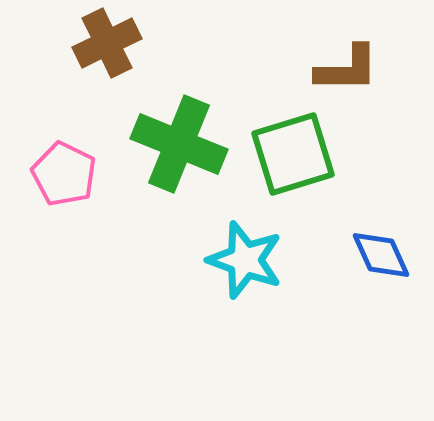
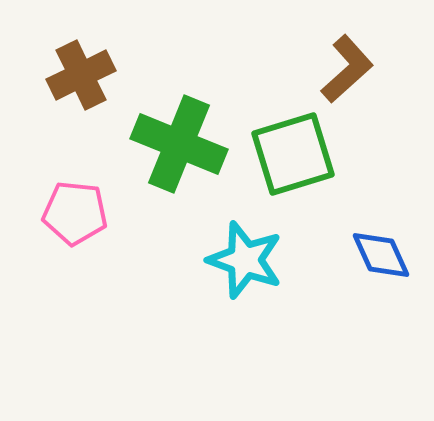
brown cross: moved 26 px left, 32 px down
brown L-shape: rotated 42 degrees counterclockwise
pink pentagon: moved 11 px right, 39 px down; rotated 20 degrees counterclockwise
